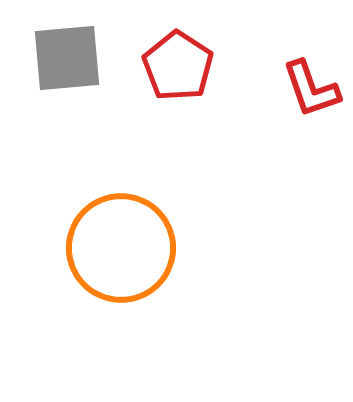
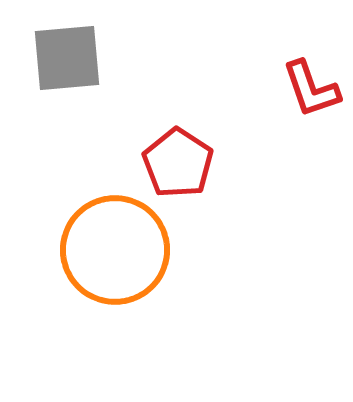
red pentagon: moved 97 px down
orange circle: moved 6 px left, 2 px down
